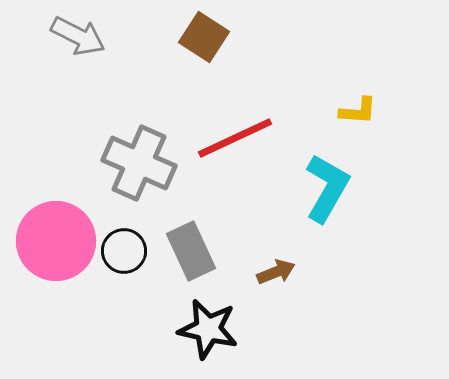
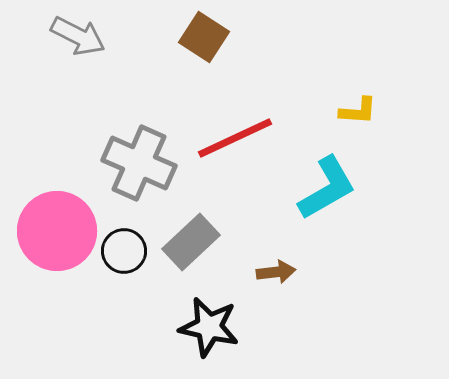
cyan L-shape: rotated 30 degrees clockwise
pink circle: moved 1 px right, 10 px up
gray rectangle: moved 9 px up; rotated 72 degrees clockwise
brown arrow: rotated 15 degrees clockwise
black star: moved 1 px right, 2 px up
